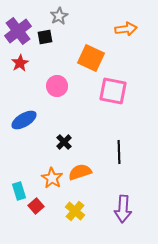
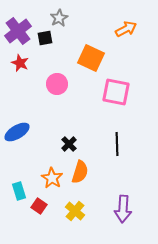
gray star: moved 2 px down
orange arrow: rotated 20 degrees counterclockwise
black square: moved 1 px down
red star: rotated 18 degrees counterclockwise
pink circle: moved 2 px up
pink square: moved 3 px right, 1 px down
blue ellipse: moved 7 px left, 12 px down
black cross: moved 5 px right, 2 px down
black line: moved 2 px left, 8 px up
orange semicircle: rotated 125 degrees clockwise
red square: moved 3 px right; rotated 14 degrees counterclockwise
